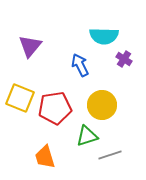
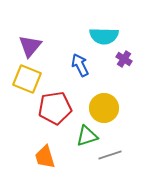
yellow square: moved 7 px right, 19 px up
yellow circle: moved 2 px right, 3 px down
